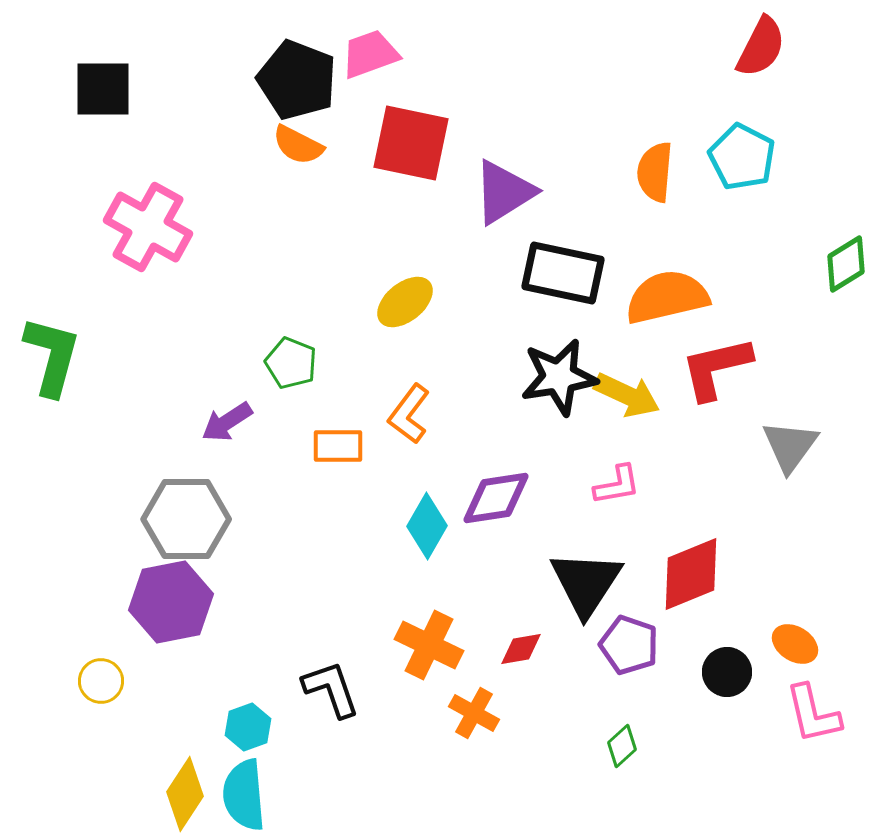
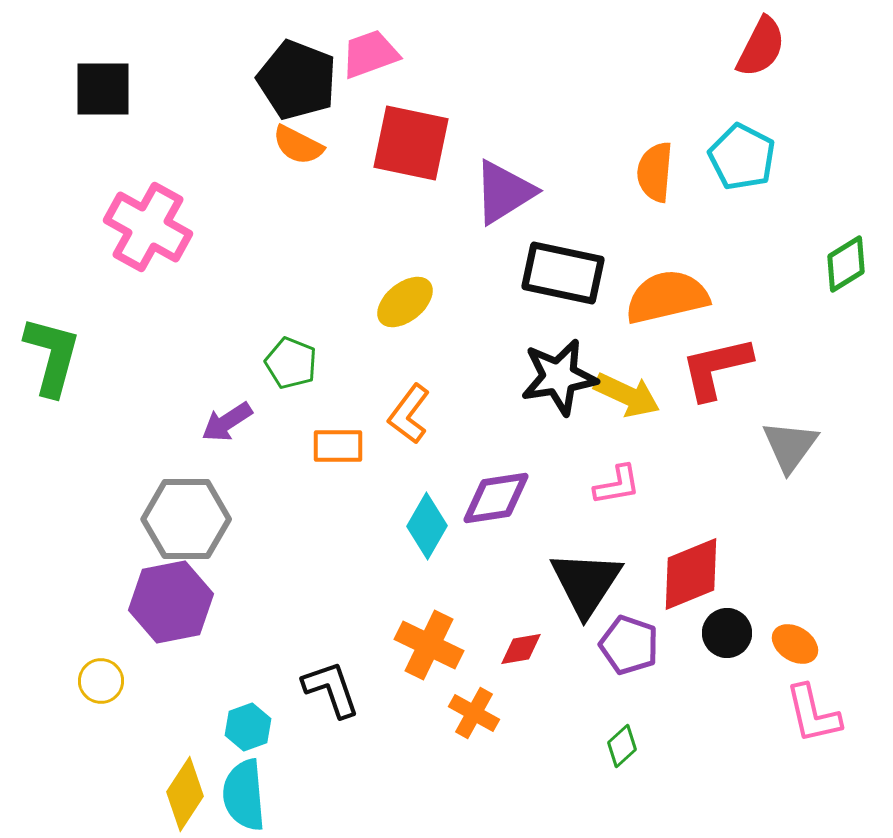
black circle at (727, 672): moved 39 px up
